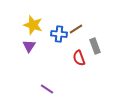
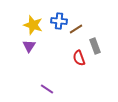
blue cross: moved 13 px up
